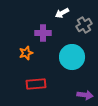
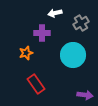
white arrow: moved 7 px left; rotated 16 degrees clockwise
gray cross: moved 3 px left, 2 px up
purple cross: moved 1 px left
cyan circle: moved 1 px right, 2 px up
red rectangle: rotated 60 degrees clockwise
